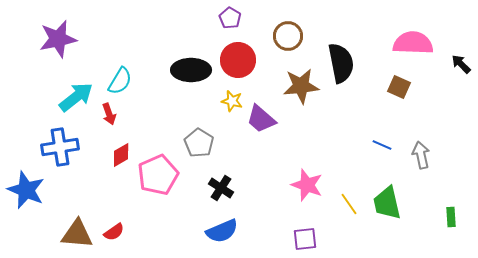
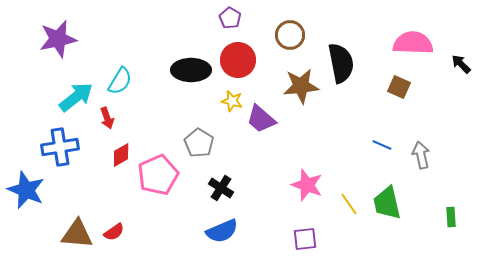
brown circle: moved 2 px right, 1 px up
red arrow: moved 2 px left, 4 px down
